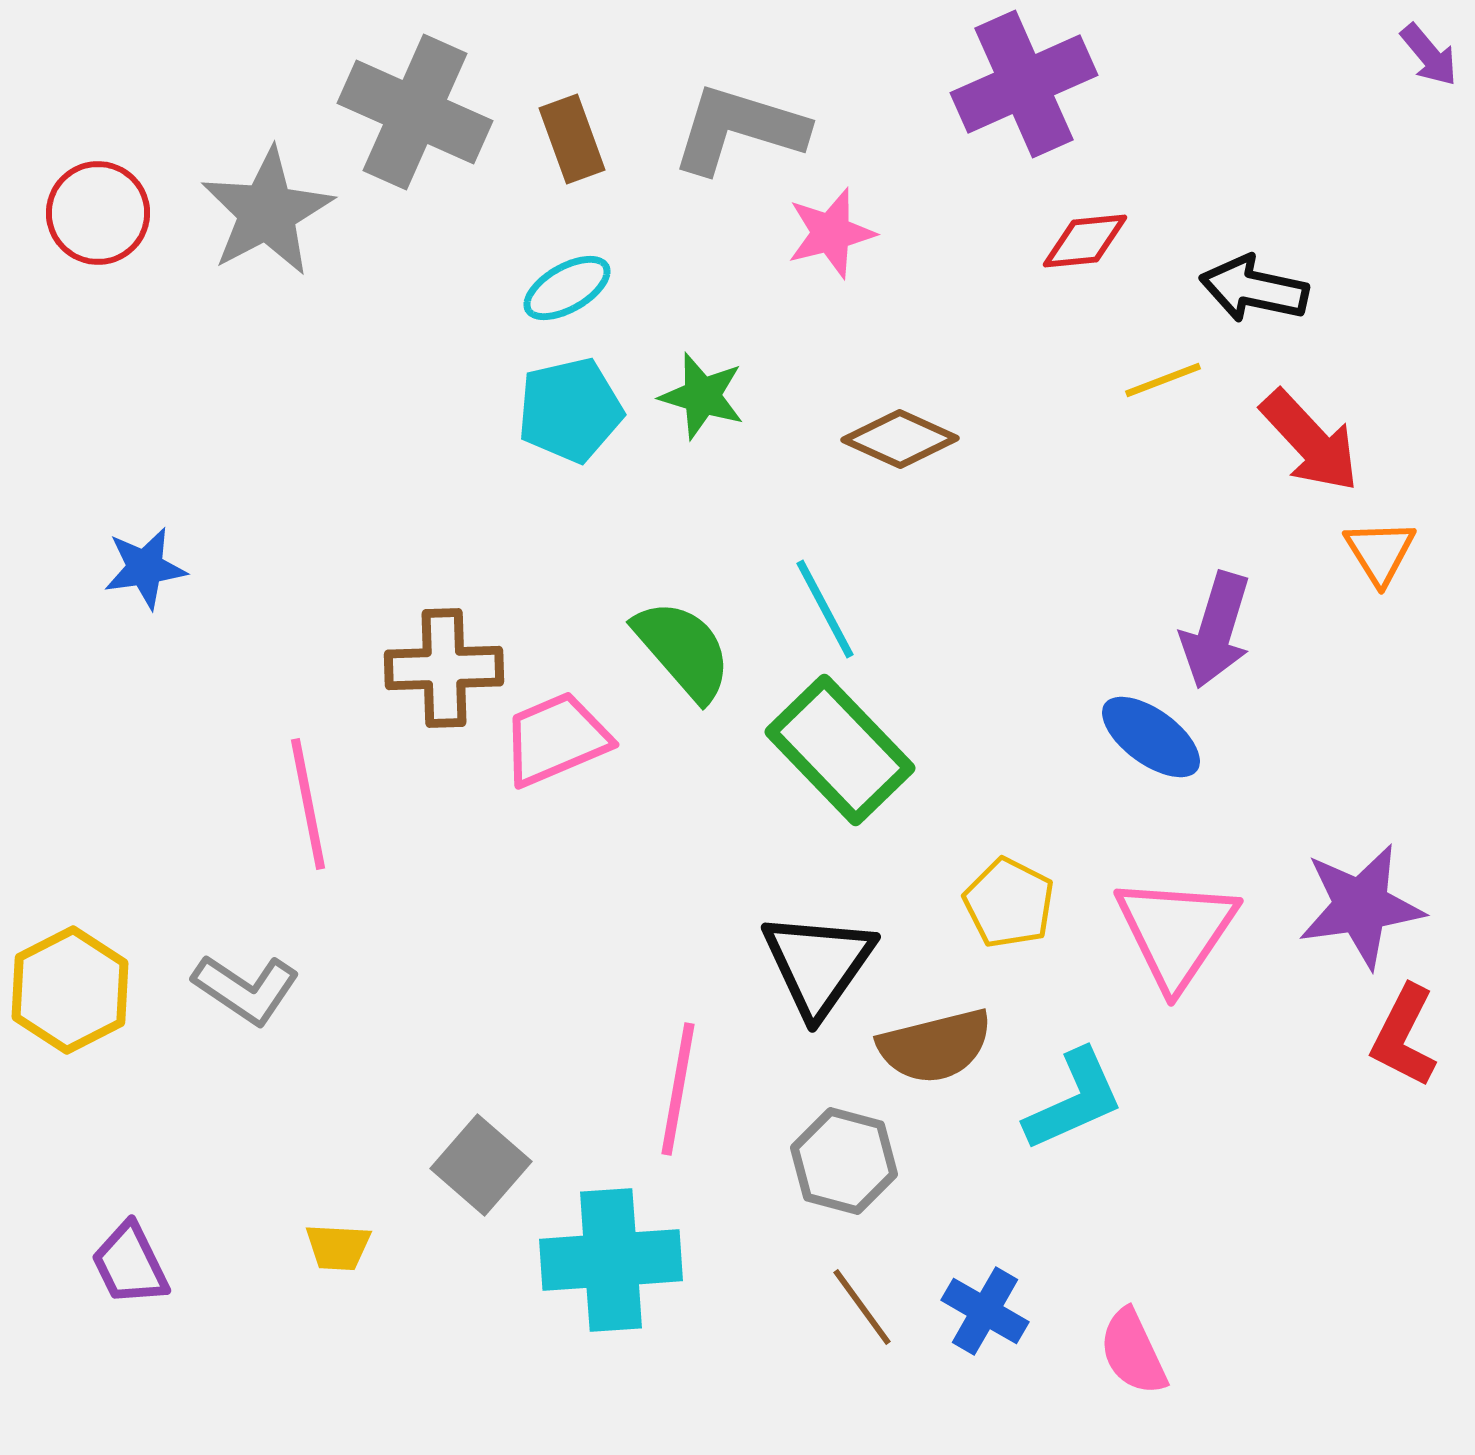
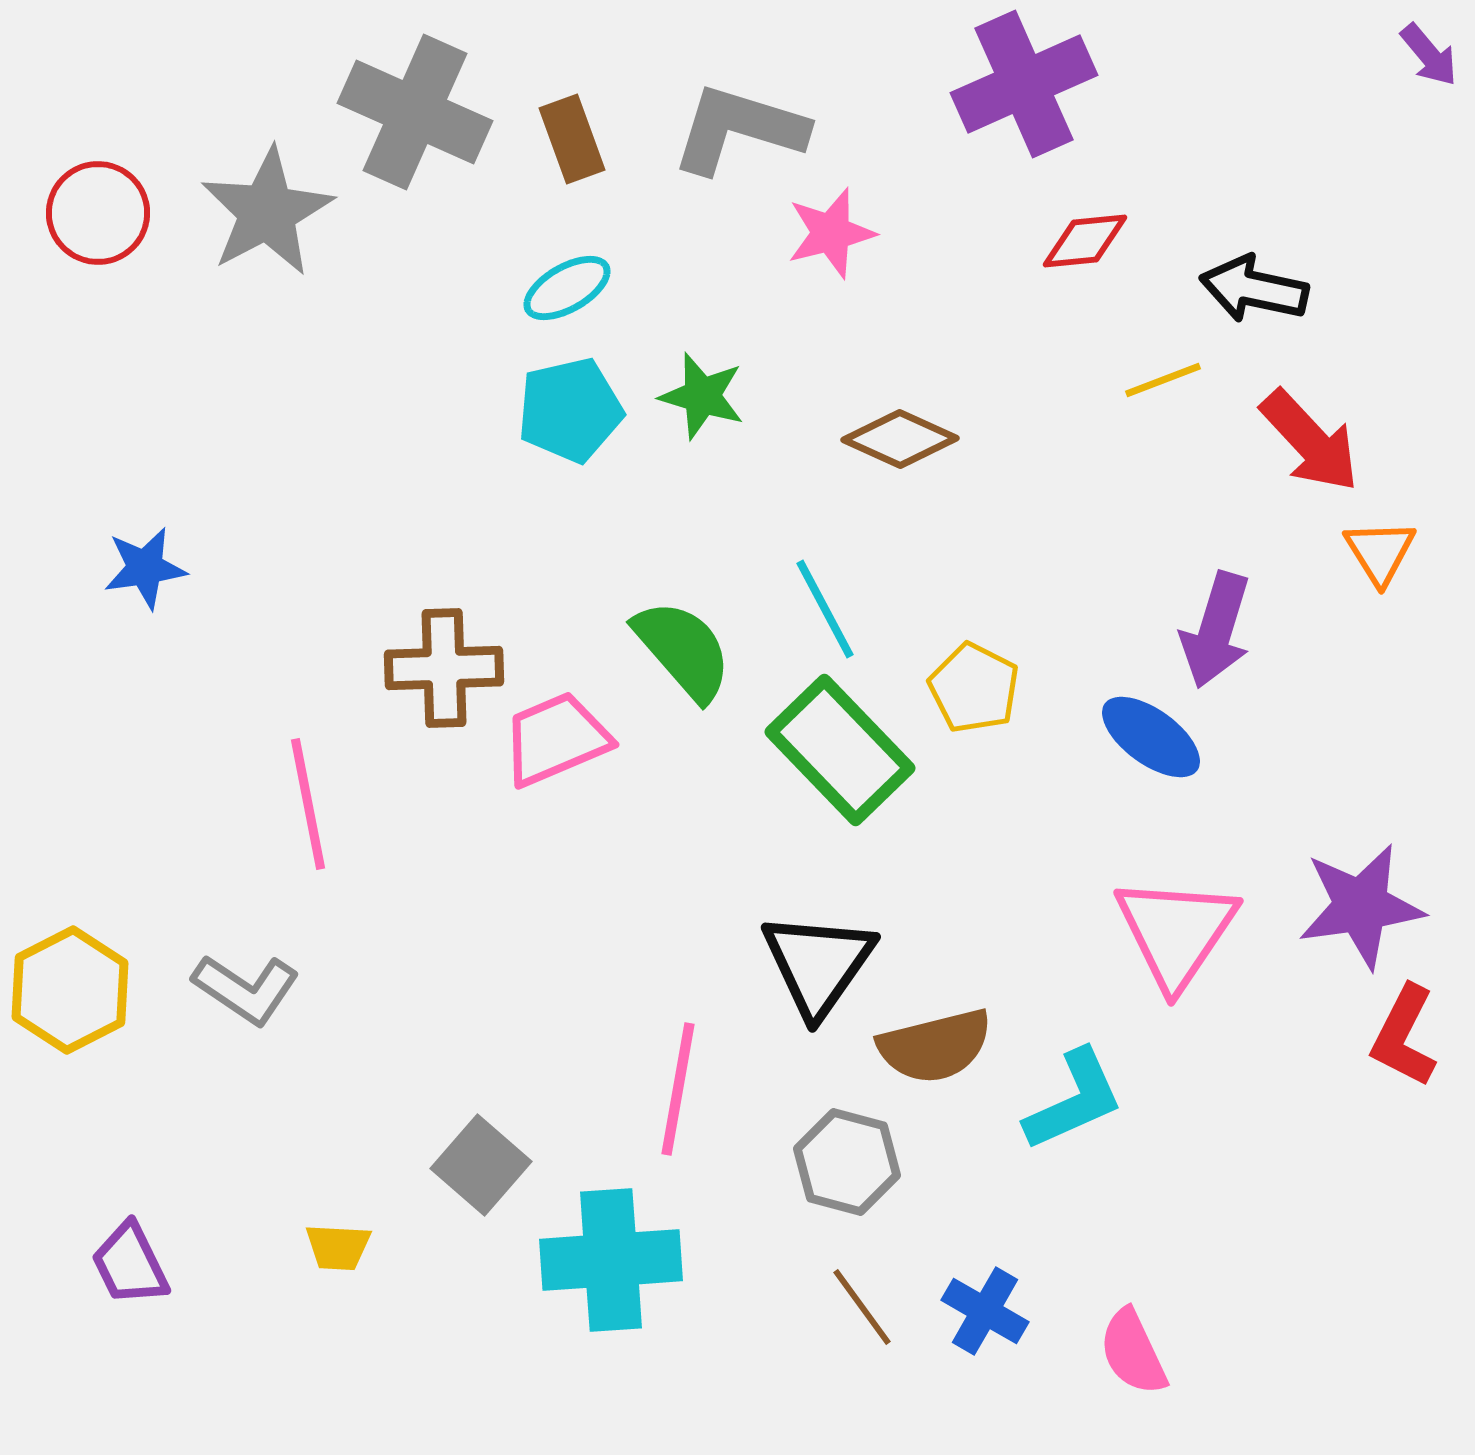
yellow pentagon at (1009, 903): moved 35 px left, 215 px up
gray hexagon at (844, 1161): moved 3 px right, 1 px down
